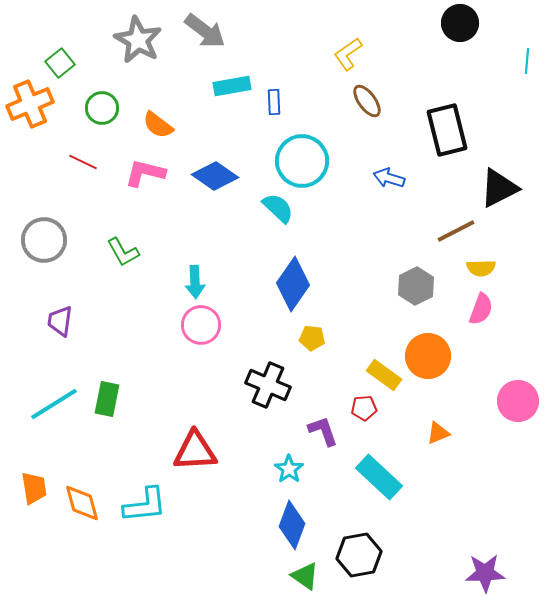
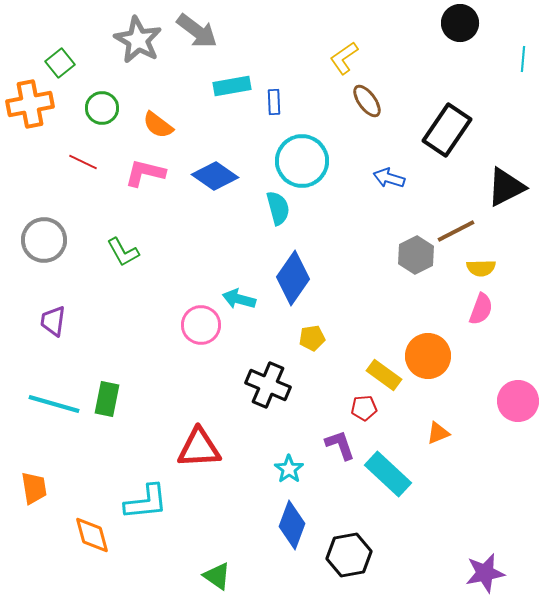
gray arrow at (205, 31): moved 8 px left
yellow L-shape at (348, 54): moved 4 px left, 4 px down
cyan line at (527, 61): moved 4 px left, 2 px up
orange cross at (30, 104): rotated 12 degrees clockwise
black rectangle at (447, 130): rotated 48 degrees clockwise
black triangle at (499, 188): moved 7 px right, 1 px up
cyan semicircle at (278, 208): rotated 32 degrees clockwise
cyan arrow at (195, 282): moved 44 px right, 17 px down; rotated 108 degrees clockwise
blue diamond at (293, 284): moved 6 px up
gray hexagon at (416, 286): moved 31 px up
purple trapezoid at (60, 321): moved 7 px left
yellow pentagon at (312, 338): rotated 15 degrees counterclockwise
cyan line at (54, 404): rotated 48 degrees clockwise
purple L-shape at (323, 431): moved 17 px right, 14 px down
red triangle at (195, 451): moved 4 px right, 3 px up
cyan rectangle at (379, 477): moved 9 px right, 3 px up
orange diamond at (82, 503): moved 10 px right, 32 px down
cyan L-shape at (145, 505): moved 1 px right, 3 px up
black hexagon at (359, 555): moved 10 px left
purple star at (485, 573): rotated 9 degrees counterclockwise
green triangle at (305, 576): moved 88 px left
